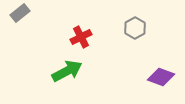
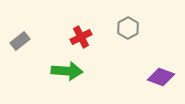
gray rectangle: moved 28 px down
gray hexagon: moved 7 px left
green arrow: rotated 32 degrees clockwise
